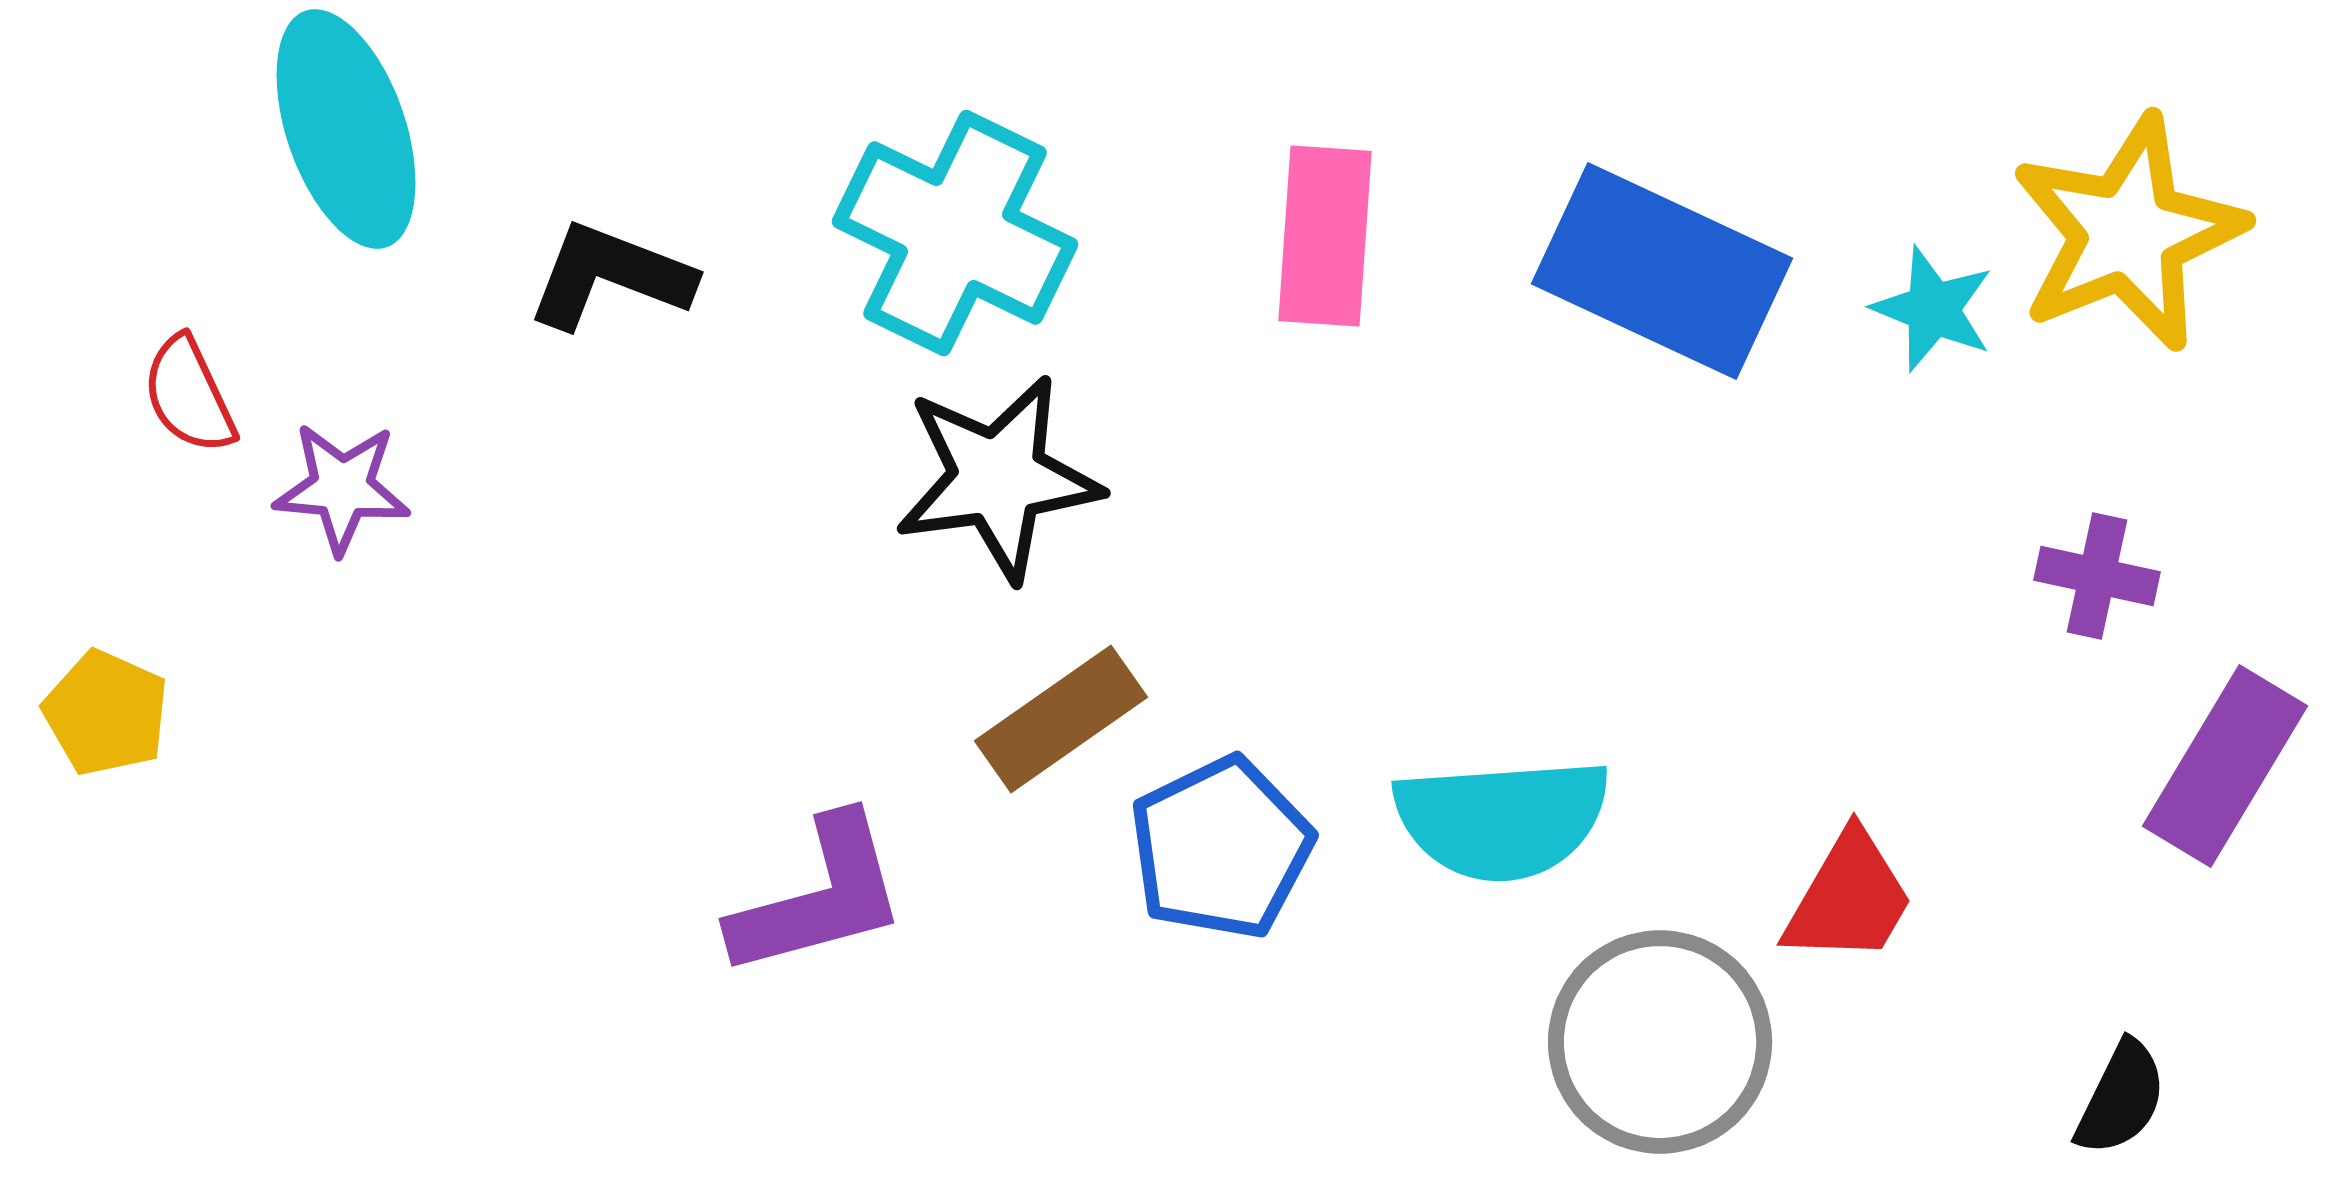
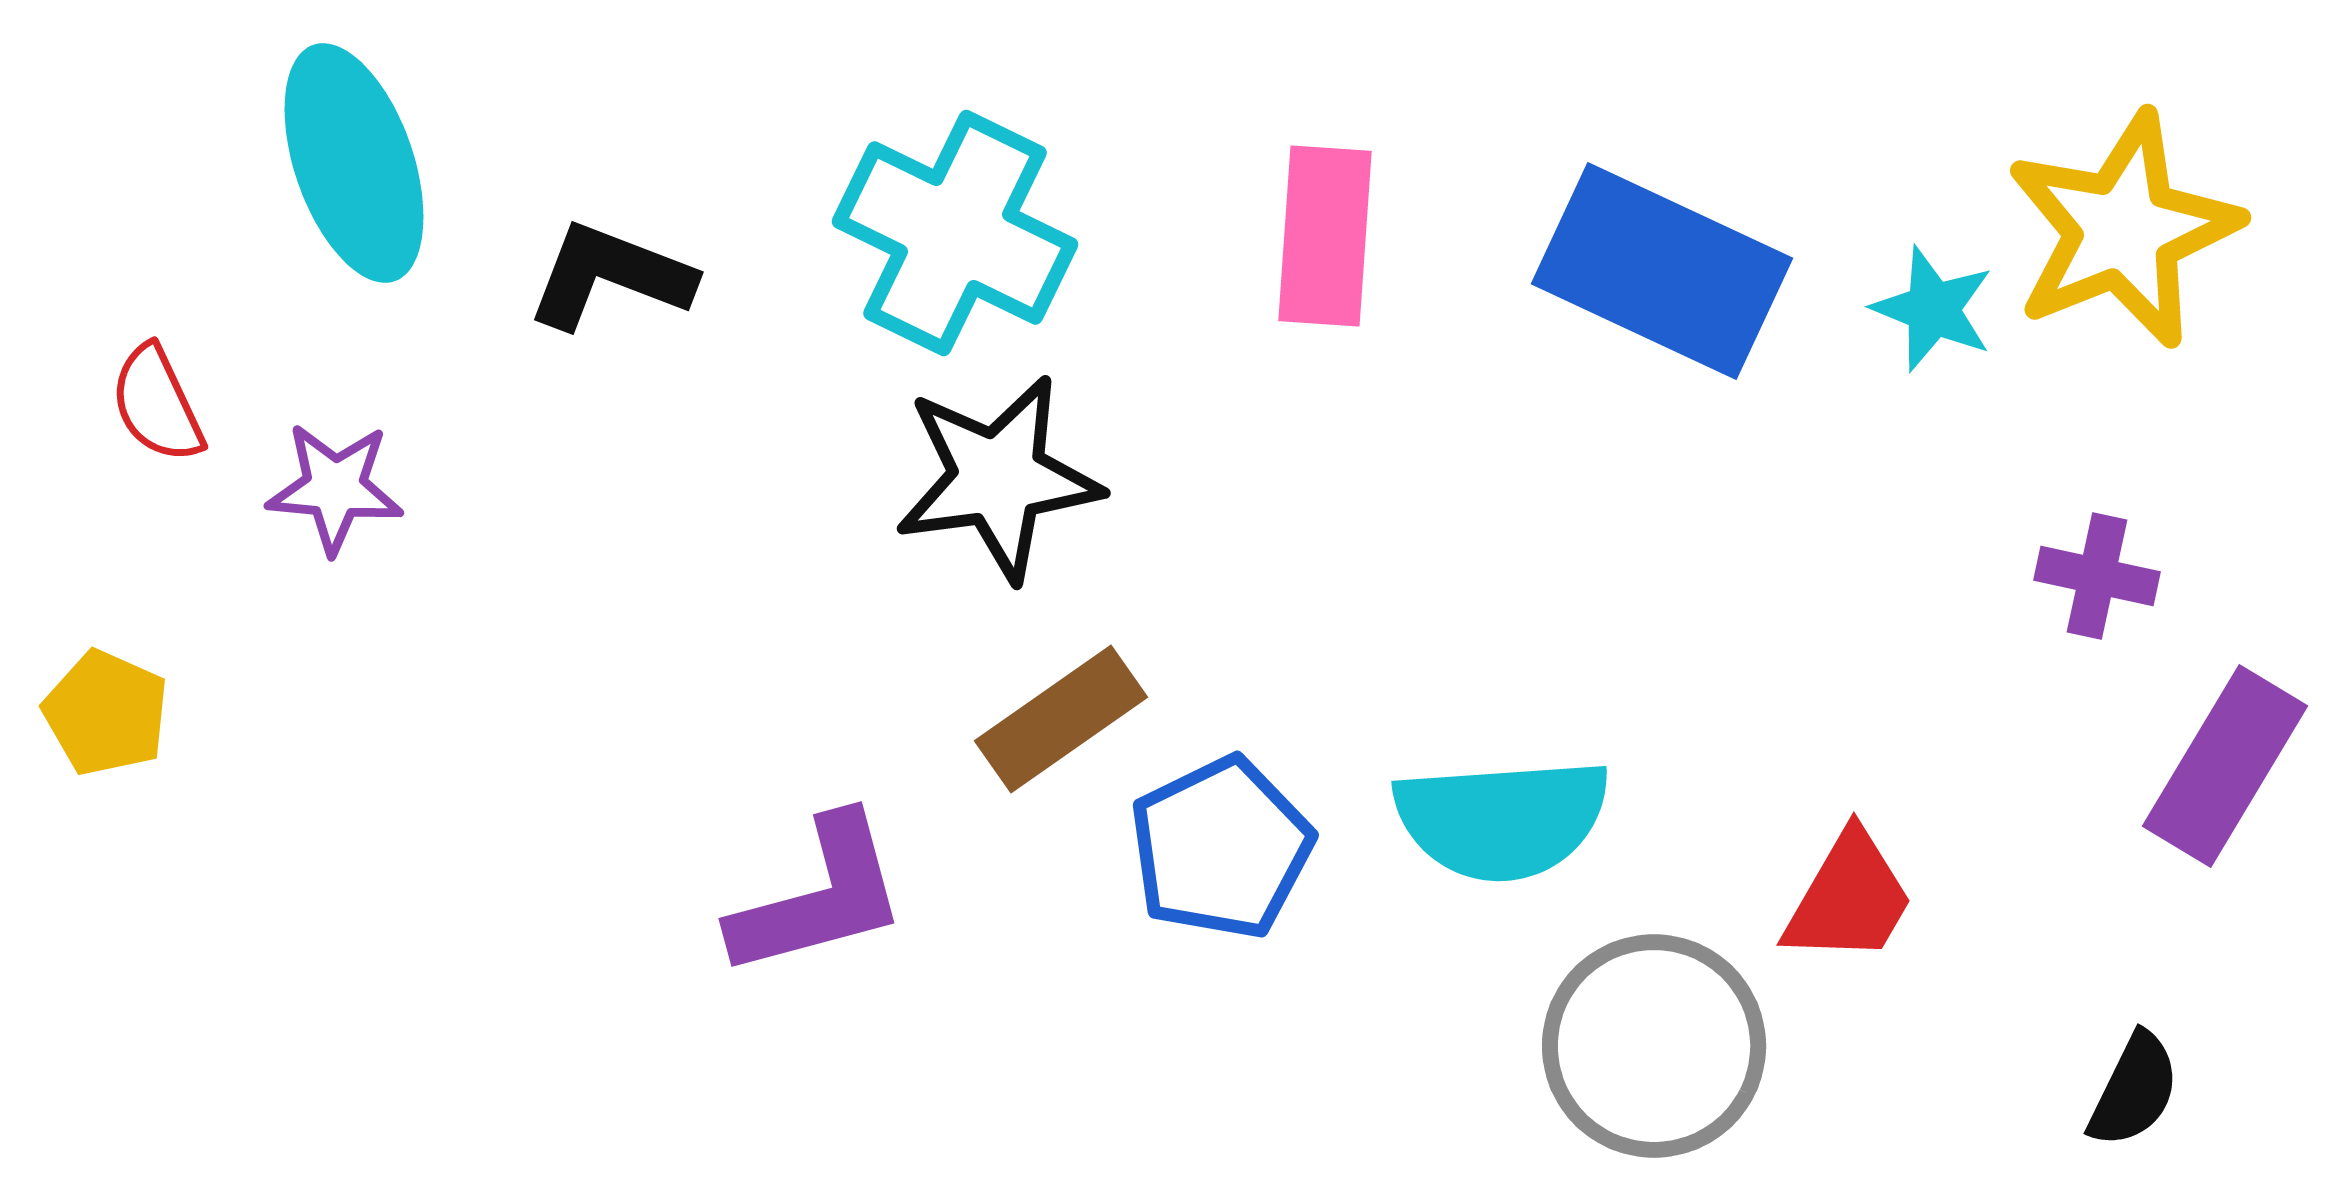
cyan ellipse: moved 8 px right, 34 px down
yellow star: moved 5 px left, 3 px up
red semicircle: moved 32 px left, 9 px down
purple star: moved 7 px left
gray circle: moved 6 px left, 4 px down
black semicircle: moved 13 px right, 8 px up
